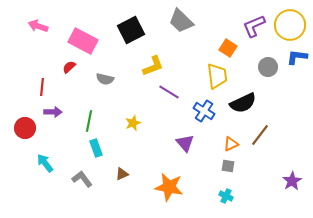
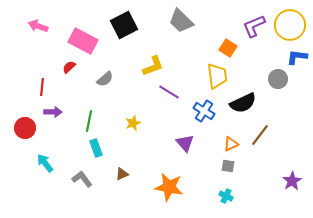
black square: moved 7 px left, 5 px up
gray circle: moved 10 px right, 12 px down
gray semicircle: rotated 54 degrees counterclockwise
